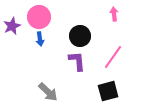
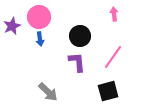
purple L-shape: moved 1 px down
